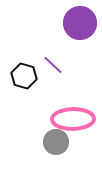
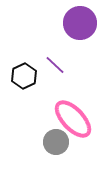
purple line: moved 2 px right
black hexagon: rotated 20 degrees clockwise
pink ellipse: rotated 48 degrees clockwise
